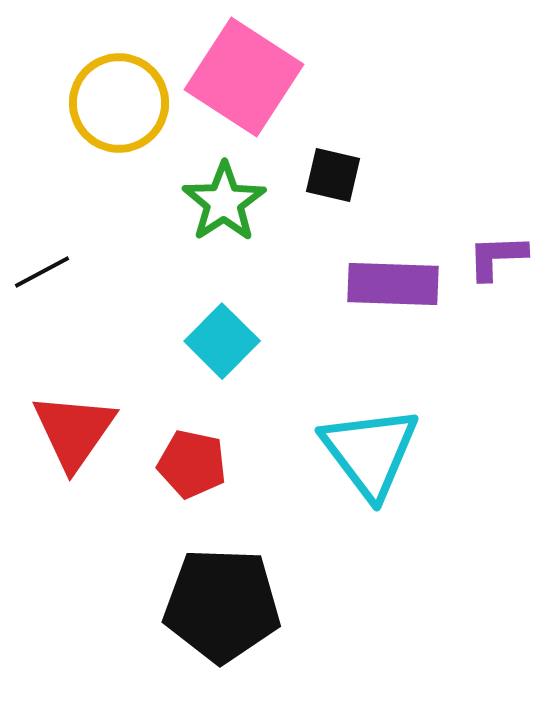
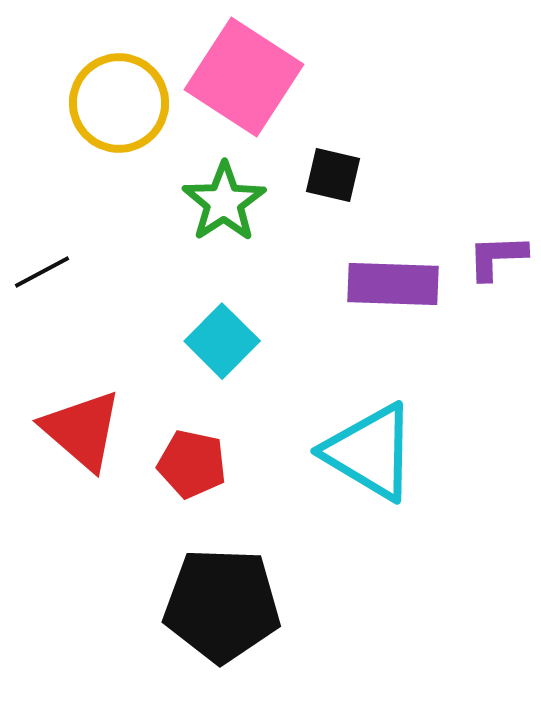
red triangle: moved 8 px right, 1 px up; rotated 24 degrees counterclockwise
cyan triangle: rotated 22 degrees counterclockwise
